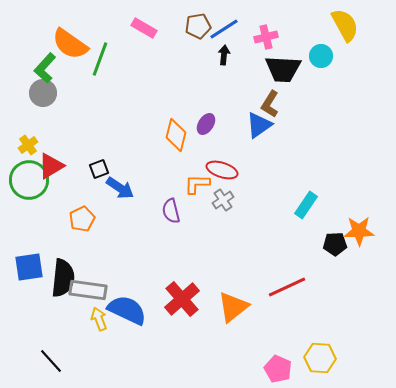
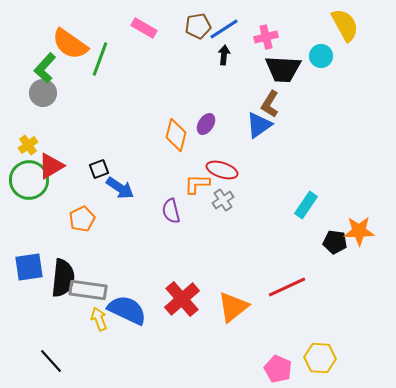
black pentagon: moved 2 px up; rotated 10 degrees clockwise
